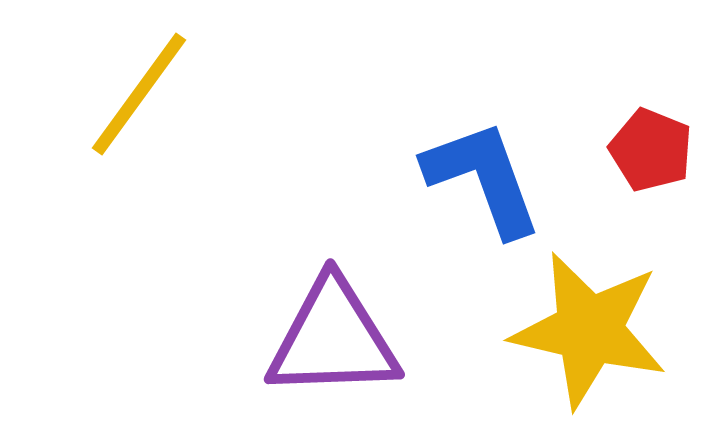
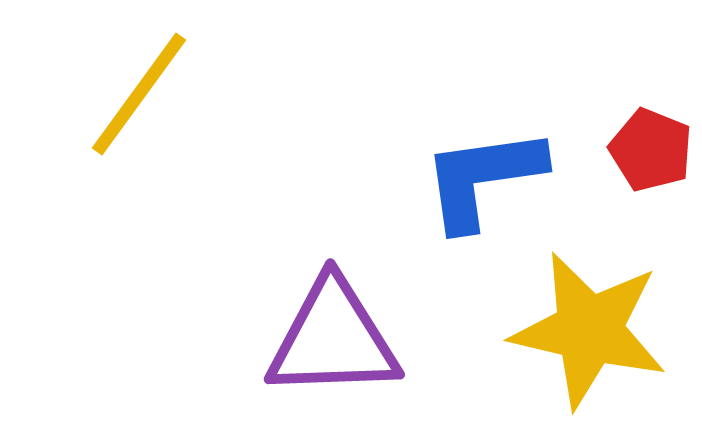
blue L-shape: rotated 78 degrees counterclockwise
